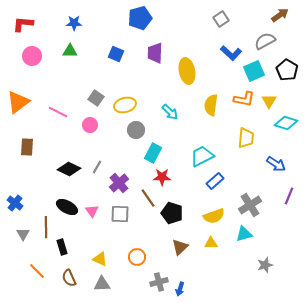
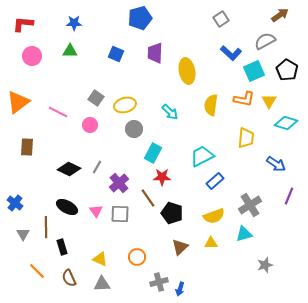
gray circle at (136, 130): moved 2 px left, 1 px up
pink triangle at (92, 211): moved 4 px right
